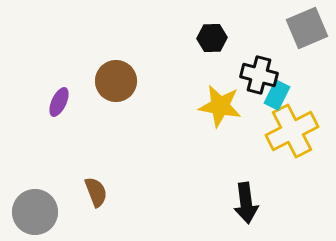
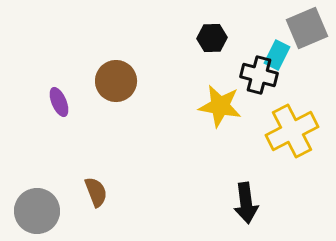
cyan rectangle: moved 40 px up
purple ellipse: rotated 48 degrees counterclockwise
gray circle: moved 2 px right, 1 px up
